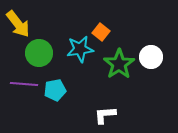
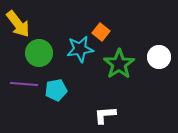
white circle: moved 8 px right
cyan pentagon: moved 1 px right
